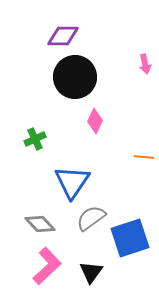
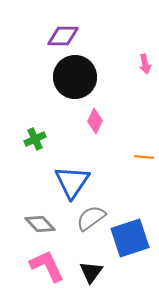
pink L-shape: rotated 72 degrees counterclockwise
